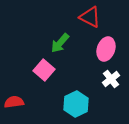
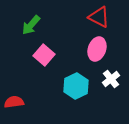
red triangle: moved 9 px right
green arrow: moved 29 px left, 18 px up
pink ellipse: moved 9 px left
pink square: moved 15 px up
cyan hexagon: moved 18 px up
